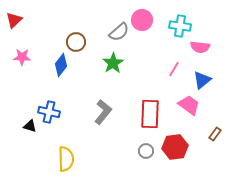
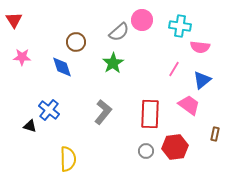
red triangle: rotated 18 degrees counterclockwise
blue diamond: moved 1 px right, 2 px down; rotated 55 degrees counterclockwise
blue cross: moved 2 px up; rotated 25 degrees clockwise
brown rectangle: rotated 24 degrees counterclockwise
yellow semicircle: moved 2 px right
